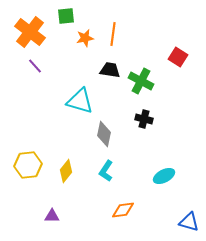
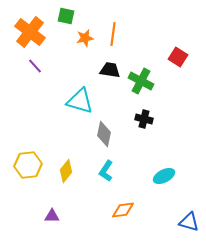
green square: rotated 18 degrees clockwise
